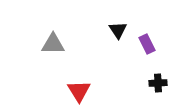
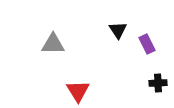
red triangle: moved 1 px left
